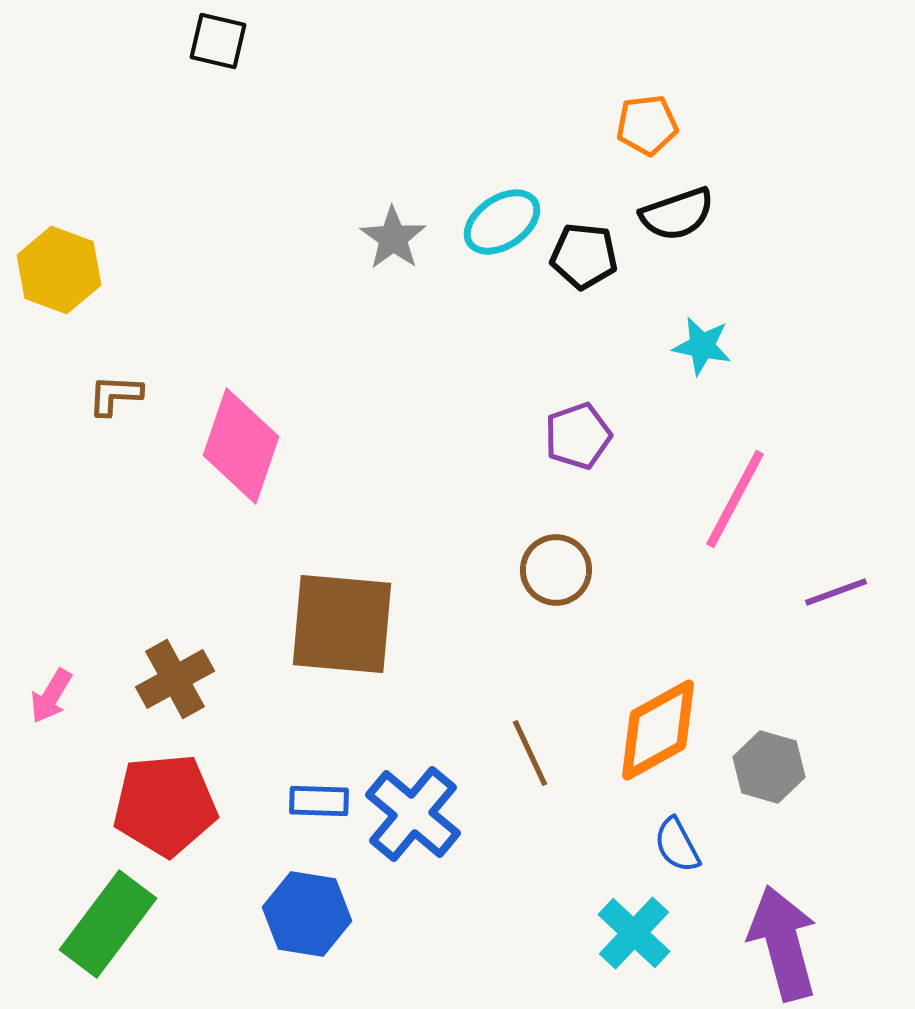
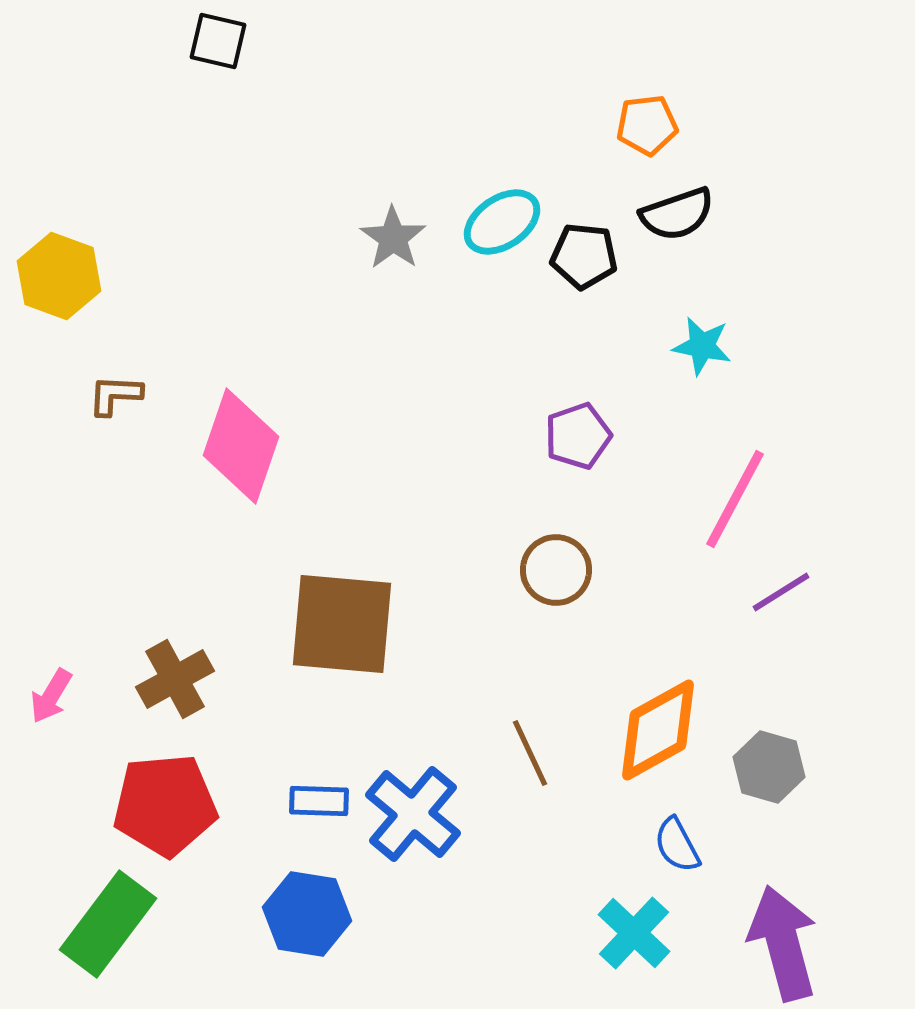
yellow hexagon: moved 6 px down
purple line: moved 55 px left; rotated 12 degrees counterclockwise
